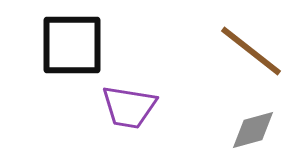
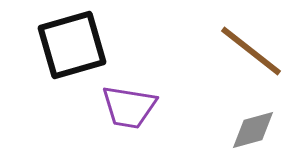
black square: rotated 16 degrees counterclockwise
